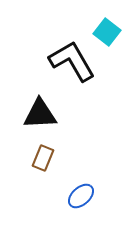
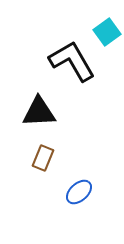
cyan square: rotated 16 degrees clockwise
black triangle: moved 1 px left, 2 px up
blue ellipse: moved 2 px left, 4 px up
